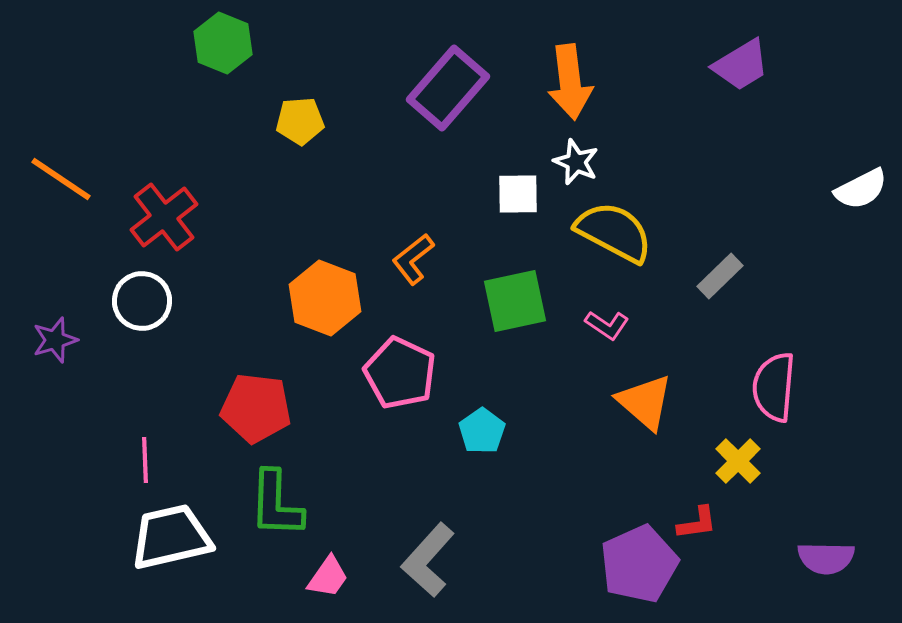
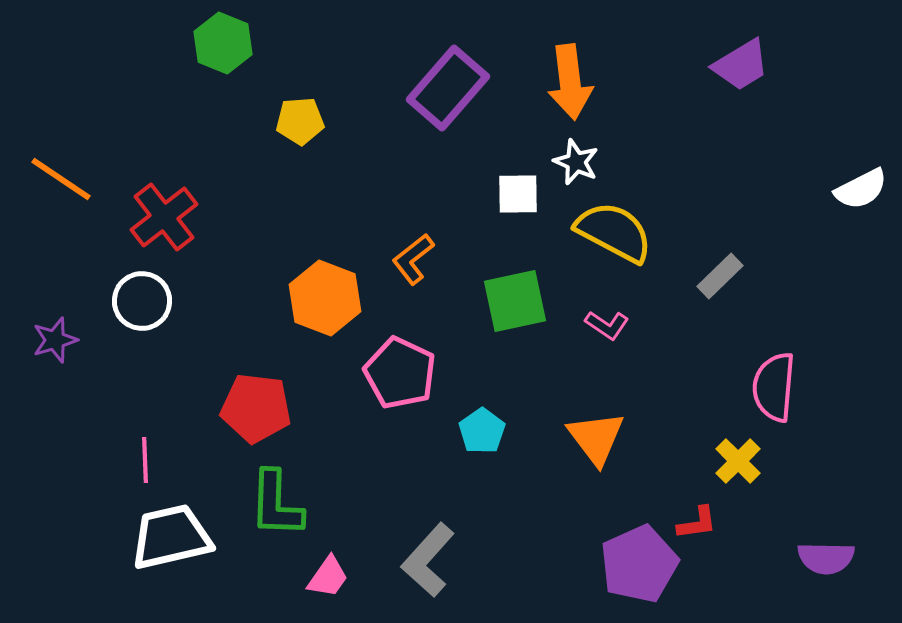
orange triangle: moved 49 px left, 36 px down; rotated 12 degrees clockwise
